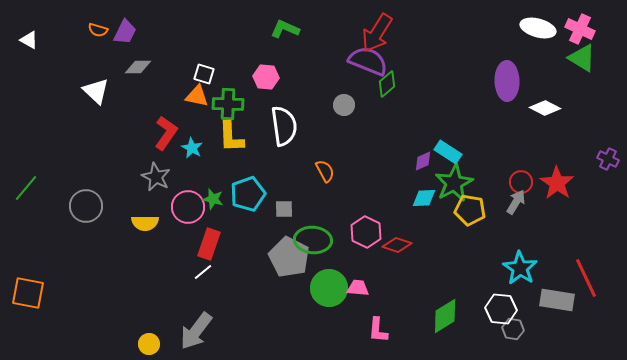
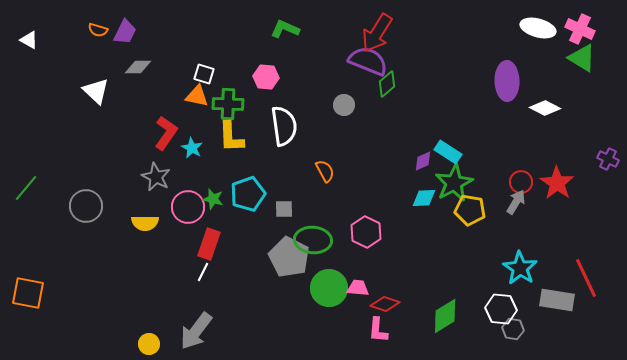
red diamond at (397, 245): moved 12 px left, 59 px down
white line at (203, 272): rotated 24 degrees counterclockwise
